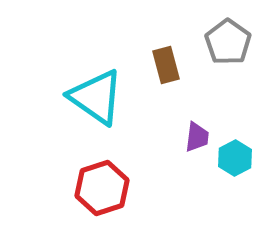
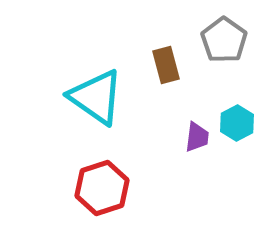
gray pentagon: moved 4 px left, 2 px up
cyan hexagon: moved 2 px right, 35 px up
